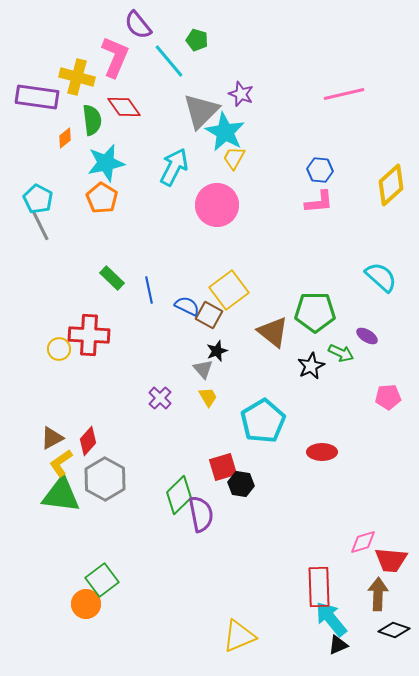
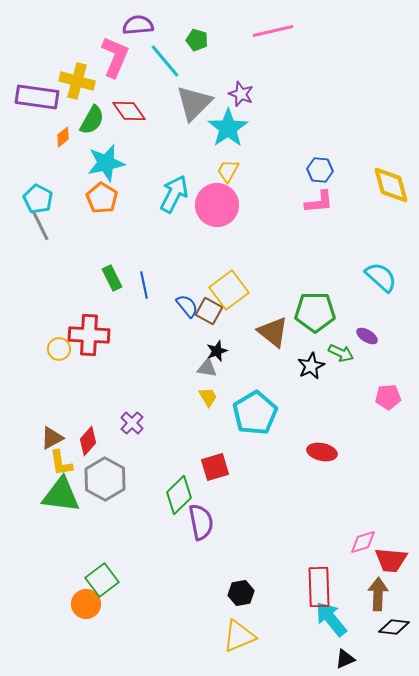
purple semicircle at (138, 25): rotated 124 degrees clockwise
cyan line at (169, 61): moved 4 px left
yellow cross at (77, 77): moved 4 px down
pink line at (344, 94): moved 71 px left, 63 px up
red diamond at (124, 107): moved 5 px right, 4 px down
gray triangle at (201, 111): moved 7 px left, 8 px up
green semicircle at (92, 120): rotated 36 degrees clockwise
cyan star at (225, 132): moved 3 px right, 4 px up; rotated 9 degrees clockwise
orange diamond at (65, 138): moved 2 px left, 1 px up
yellow trapezoid at (234, 158): moved 6 px left, 13 px down
cyan arrow at (174, 167): moved 27 px down
yellow diamond at (391, 185): rotated 63 degrees counterclockwise
green rectangle at (112, 278): rotated 20 degrees clockwise
blue line at (149, 290): moved 5 px left, 5 px up
blue semicircle at (187, 306): rotated 25 degrees clockwise
brown square at (209, 315): moved 4 px up
gray triangle at (203, 369): moved 4 px right, 1 px up; rotated 40 degrees counterclockwise
purple cross at (160, 398): moved 28 px left, 25 px down
cyan pentagon at (263, 421): moved 8 px left, 8 px up
red ellipse at (322, 452): rotated 12 degrees clockwise
yellow L-shape at (61, 463): rotated 64 degrees counterclockwise
red square at (223, 467): moved 8 px left
black hexagon at (241, 484): moved 109 px down; rotated 20 degrees counterclockwise
purple semicircle at (201, 514): moved 8 px down
black diamond at (394, 630): moved 3 px up; rotated 12 degrees counterclockwise
black triangle at (338, 645): moved 7 px right, 14 px down
